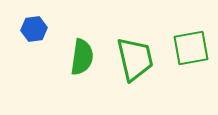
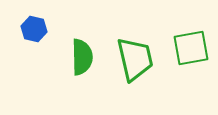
blue hexagon: rotated 20 degrees clockwise
green semicircle: rotated 9 degrees counterclockwise
